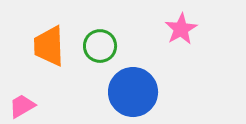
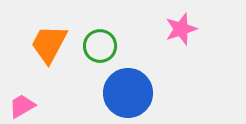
pink star: rotated 12 degrees clockwise
orange trapezoid: moved 2 px up; rotated 30 degrees clockwise
blue circle: moved 5 px left, 1 px down
